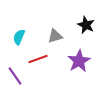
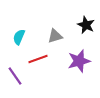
purple star: rotated 15 degrees clockwise
